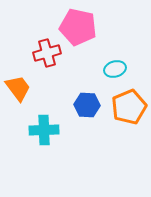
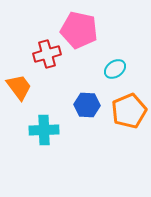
pink pentagon: moved 1 px right, 3 px down
red cross: moved 1 px down
cyan ellipse: rotated 20 degrees counterclockwise
orange trapezoid: moved 1 px right, 1 px up
orange pentagon: moved 4 px down
